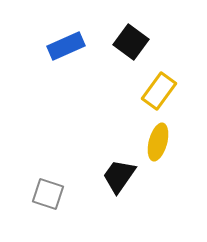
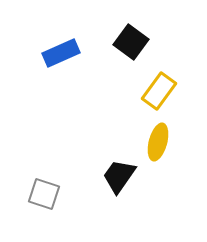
blue rectangle: moved 5 px left, 7 px down
gray square: moved 4 px left
